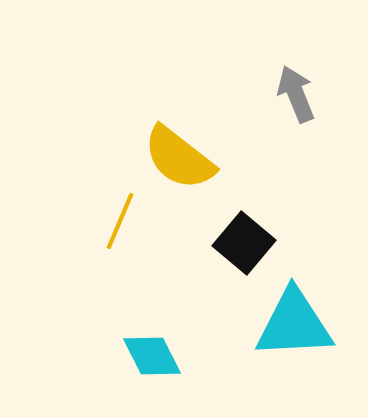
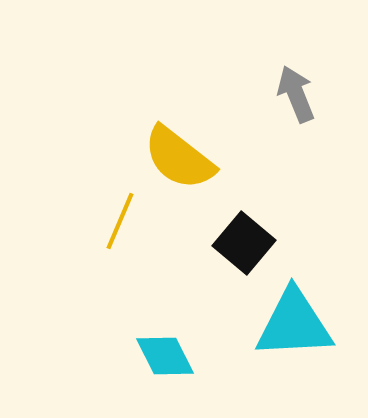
cyan diamond: moved 13 px right
